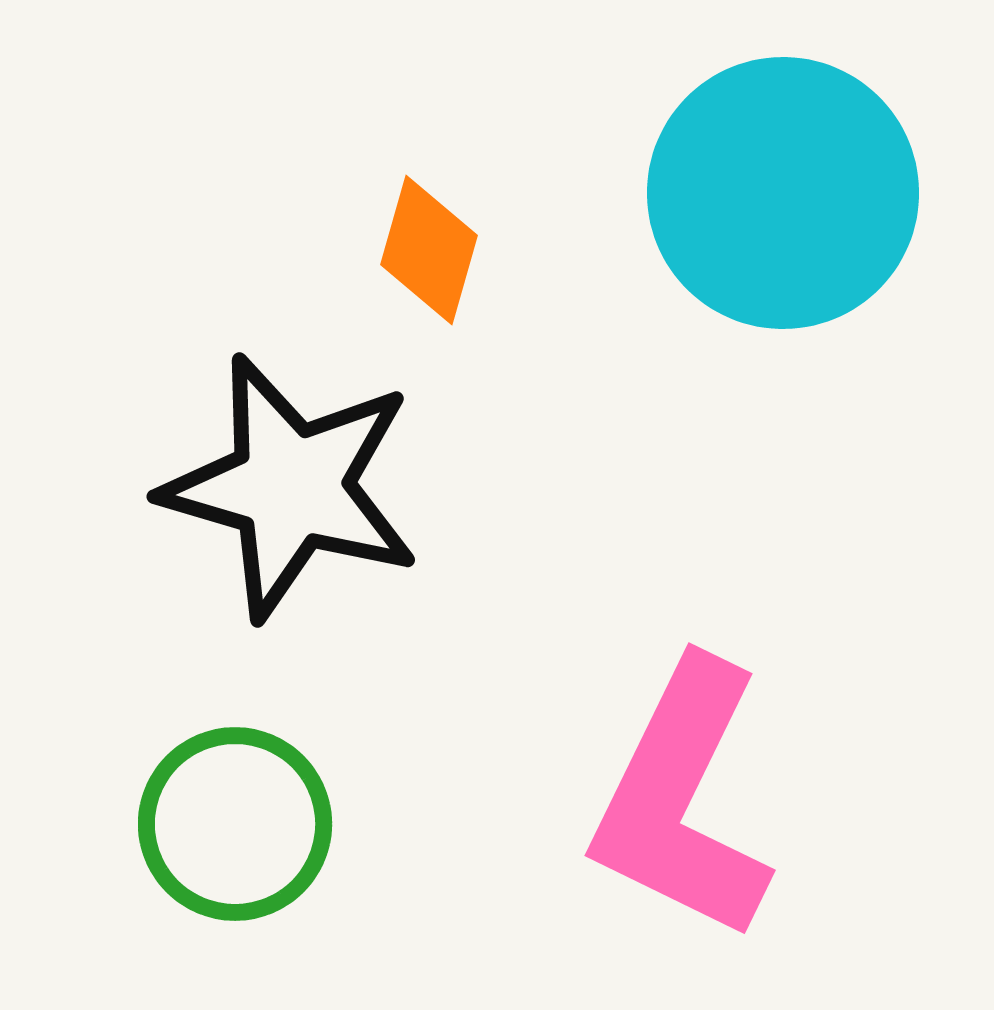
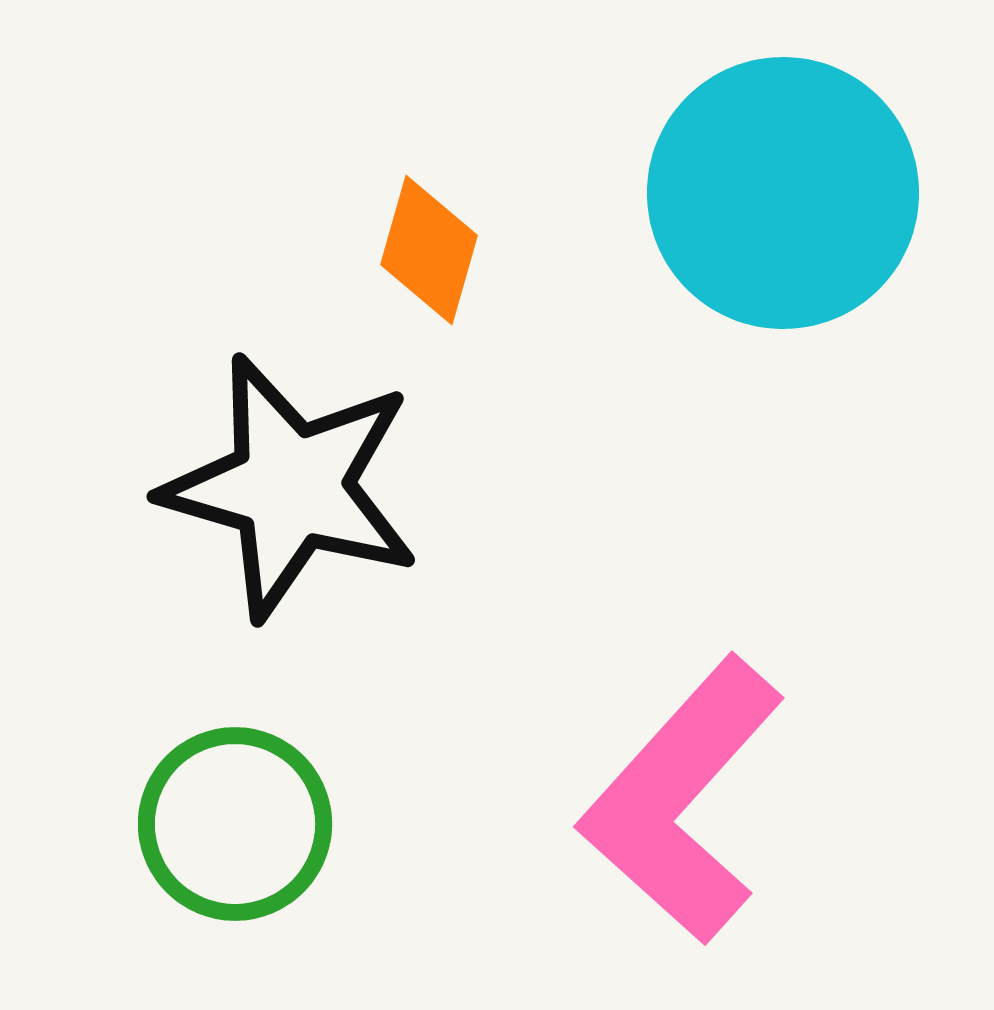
pink L-shape: rotated 16 degrees clockwise
